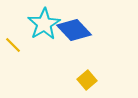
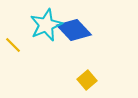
cyan star: moved 2 px right, 1 px down; rotated 8 degrees clockwise
